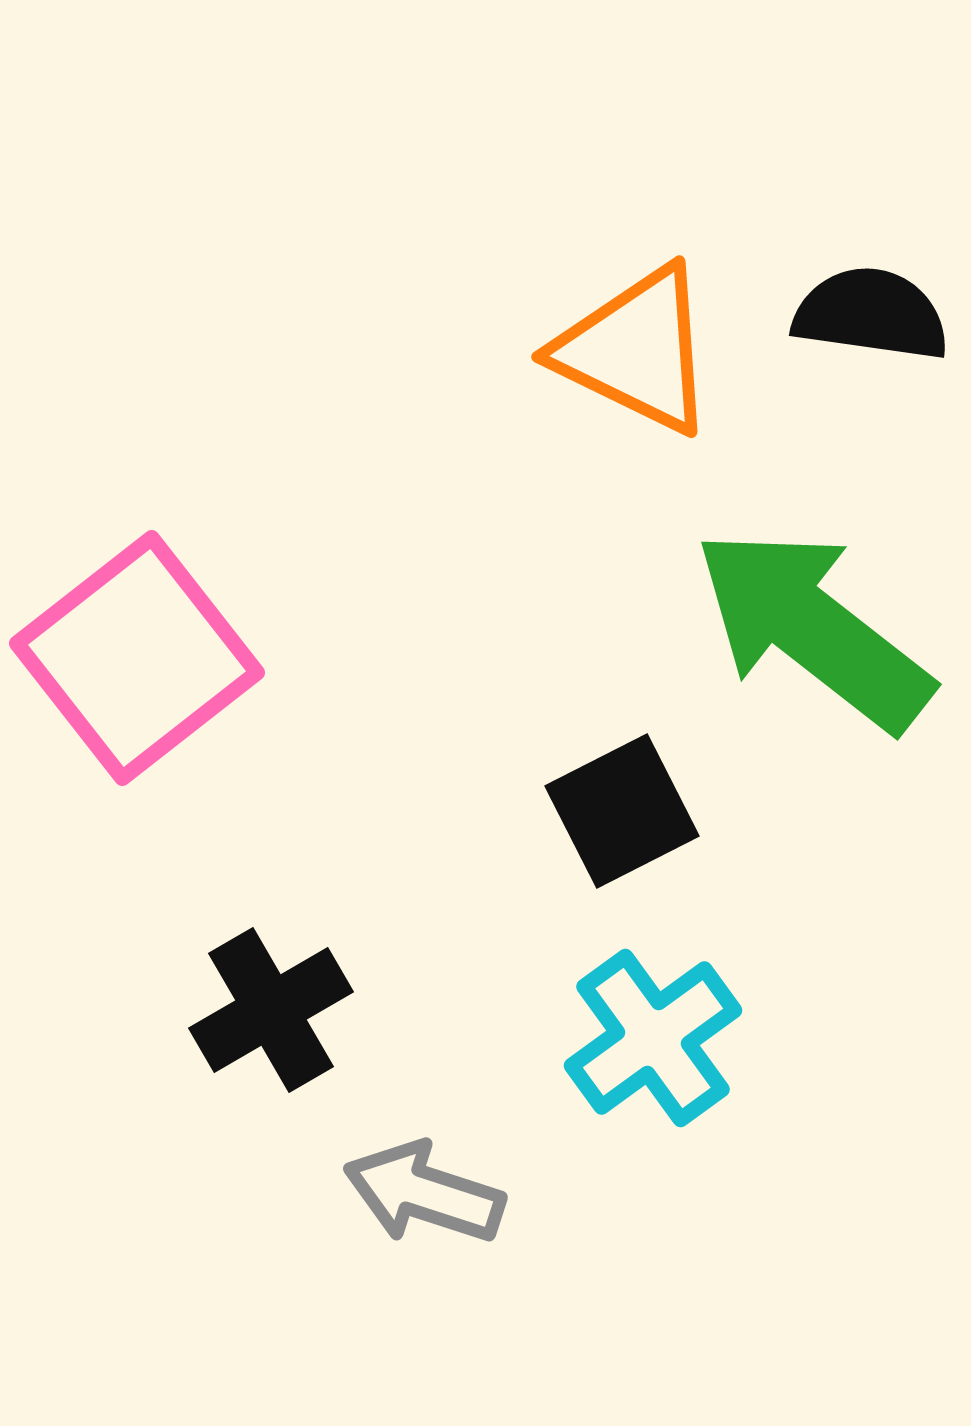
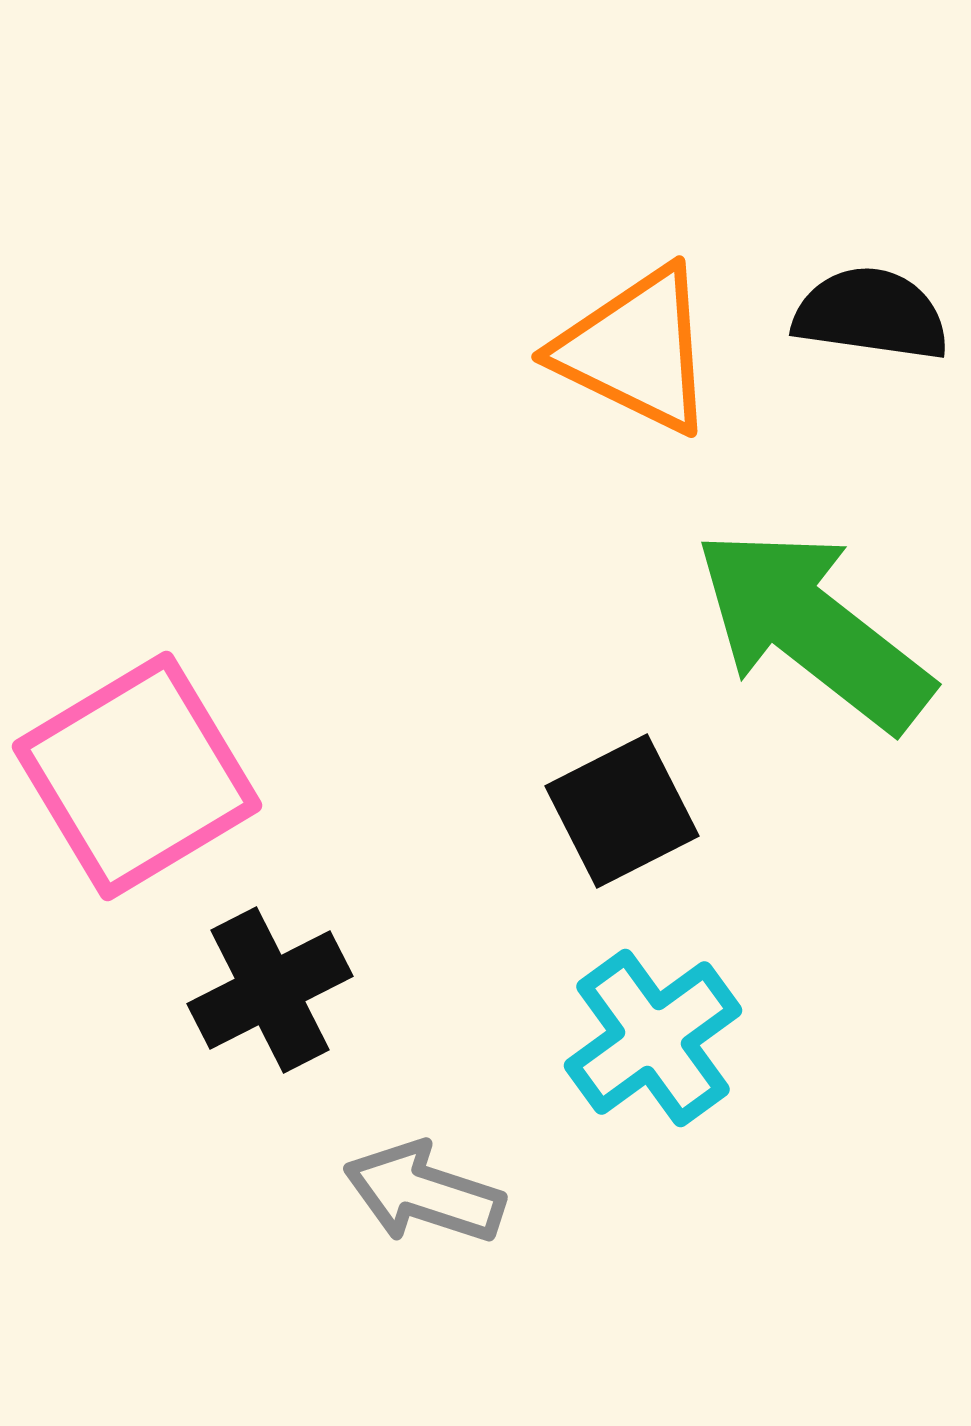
pink square: moved 118 px down; rotated 7 degrees clockwise
black cross: moved 1 px left, 20 px up; rotated 3 degrees clockwise
